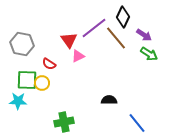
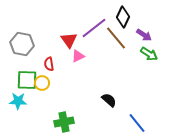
red semicircle: rotated 48 degrees clockwise
black semicircle: rotated 42 degrees clockwise
